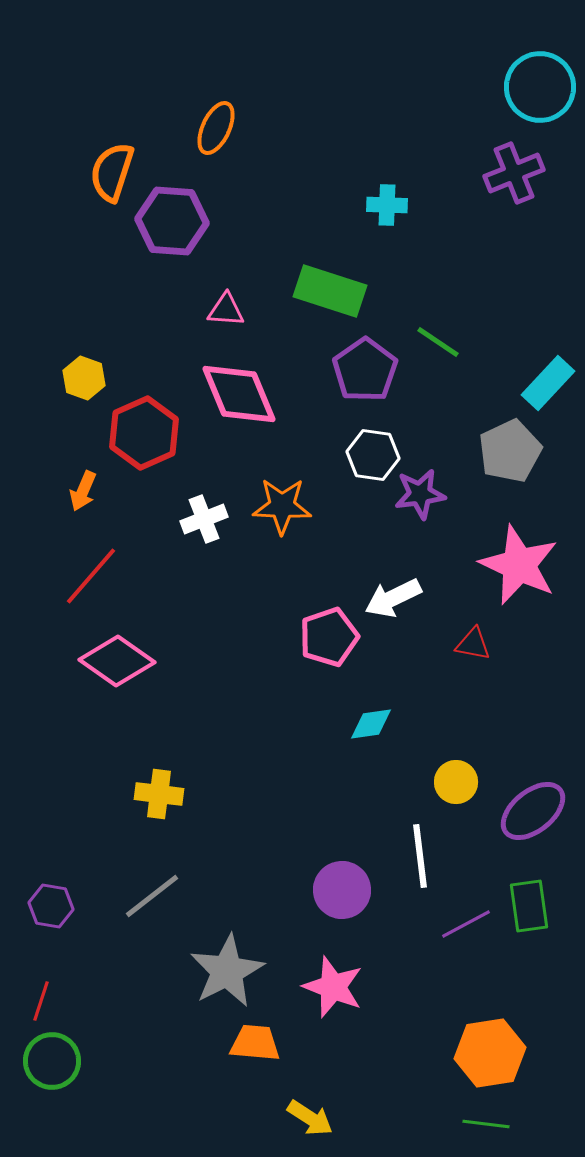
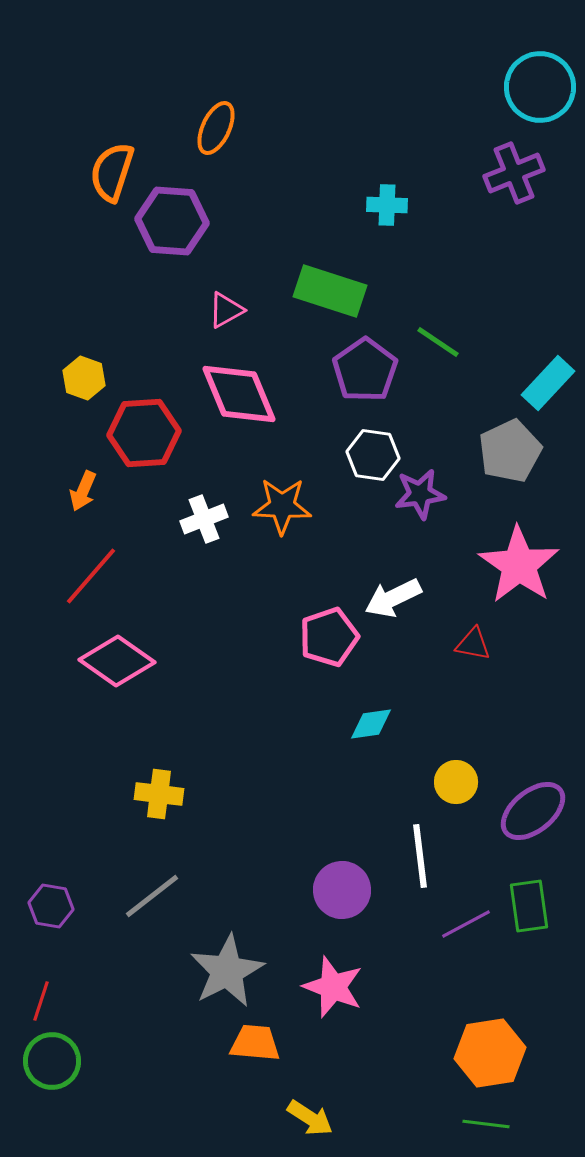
pink triangle at (226, 310): rotated 33 degrees counterclockwise
red hexagon at (144, 433): rotated 20 degrees clockwise
pink star at (519, 565): rotated 10 degrees clockwise
